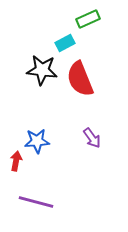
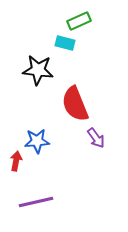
green rectangle: moved 9 px left, 2 px down
cyan rectangle: rotated 42 degrees clockwise
black star: moved 4 px left
red semicircle: moved 5 px left, 25 px down
purple arrow: moved 4 px right
purple line: rotated 28 degrees counterclockwise
